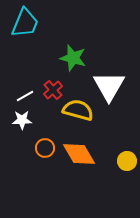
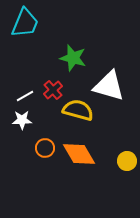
white triangle: rotated 44 degrees counterclockwise
